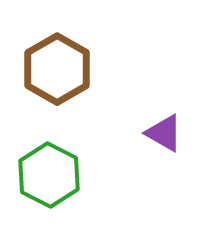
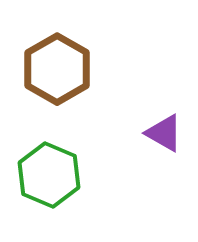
green hexagon: rotated 4 degrees counterclockwise
